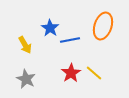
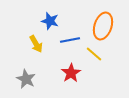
blue star: moved 7 px up; rotated 18 degrees counterclockwise
yellow arrow: moved 11 px right, 1 px up
yellow line: moved 19 px up
